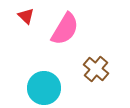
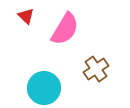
brown cross: rotated 15 degrees clockwise
